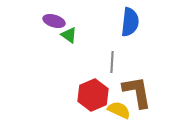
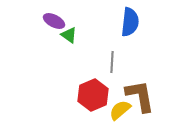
purple ellipse: rotated 10 degrees clockwise
brown L-shape: moved 3 px right, 4 px down
yellow semicircle: moved 1 px right; rotated 65 degrees counterclockwise
